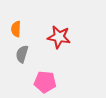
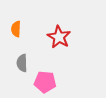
red star: rotated 20 degrees clockwise
gray semicircle: moved 9 px down; rotated 18 degrees counterclockwise
